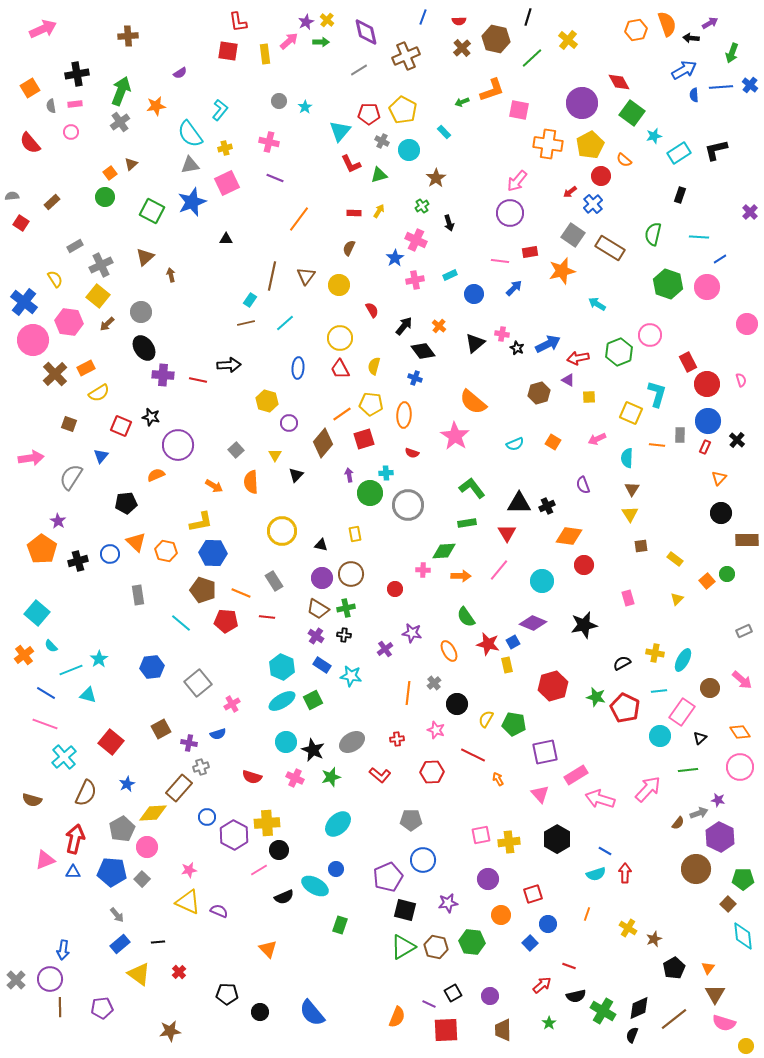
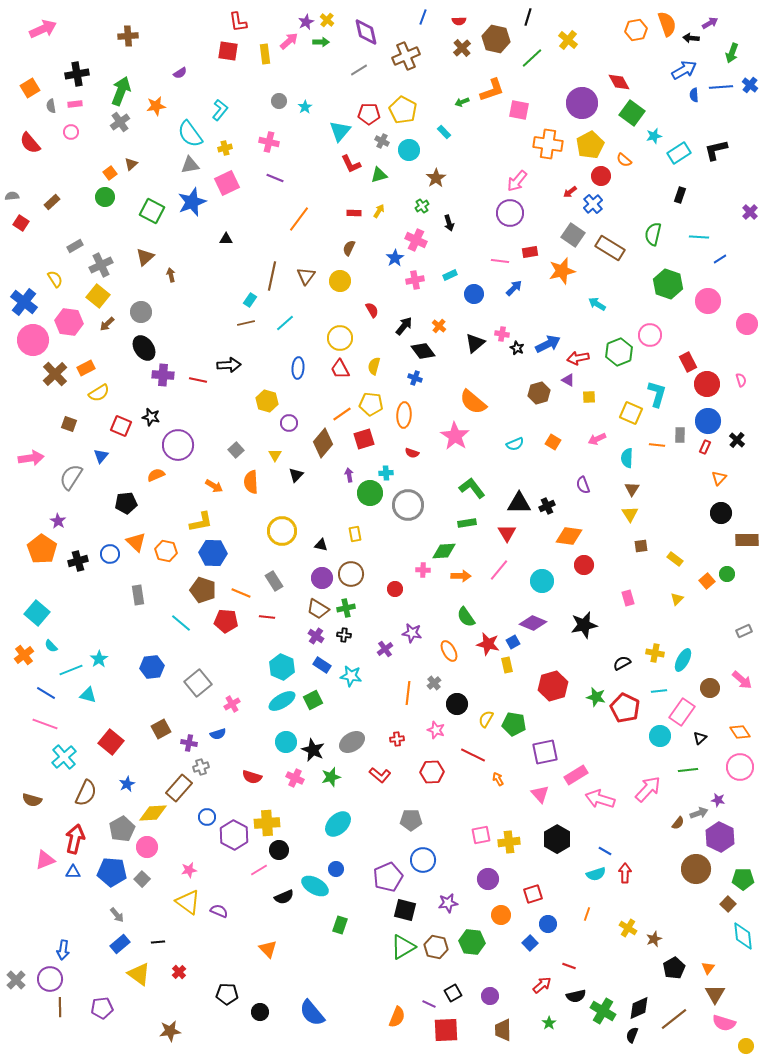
yellow circle at (339, 285): moved 1 px right, 4 px up
pink circle at (707, 287): moved 1 px right, 14 px down
yellow triangle at (188, 902): rotated 12 degrees clockwise
